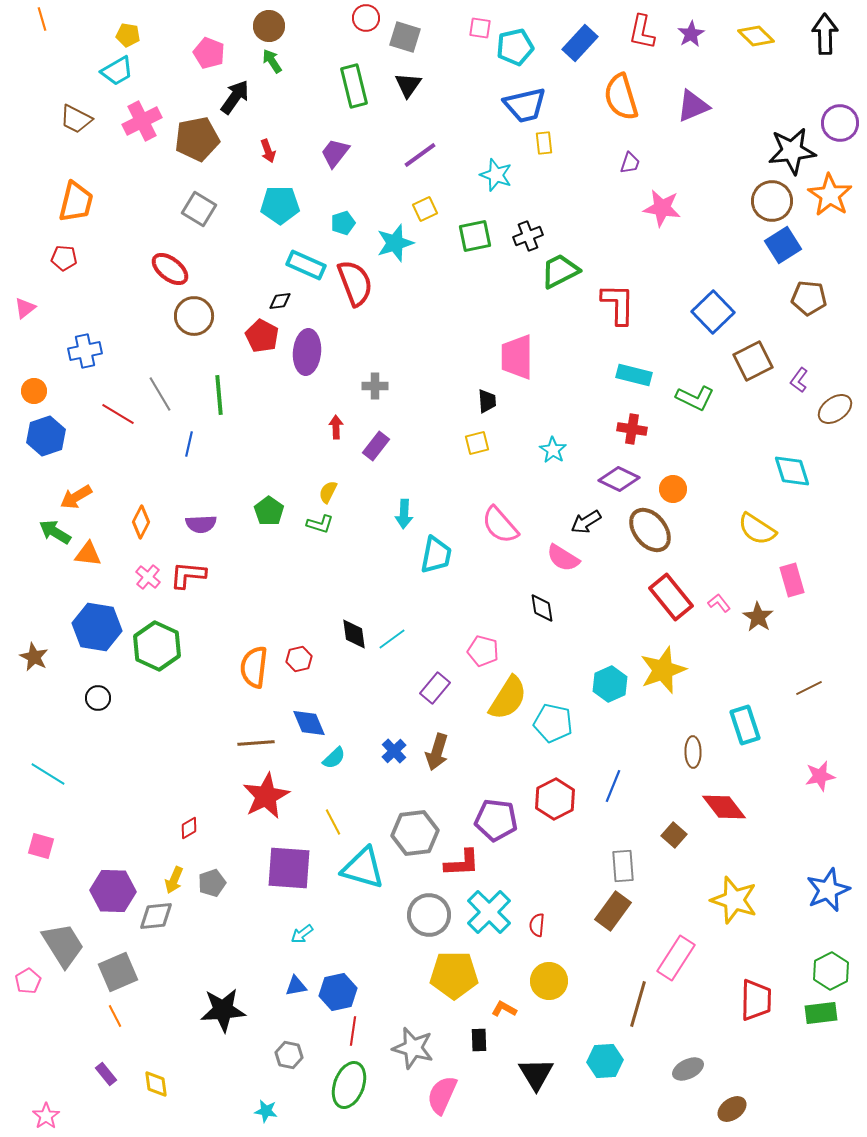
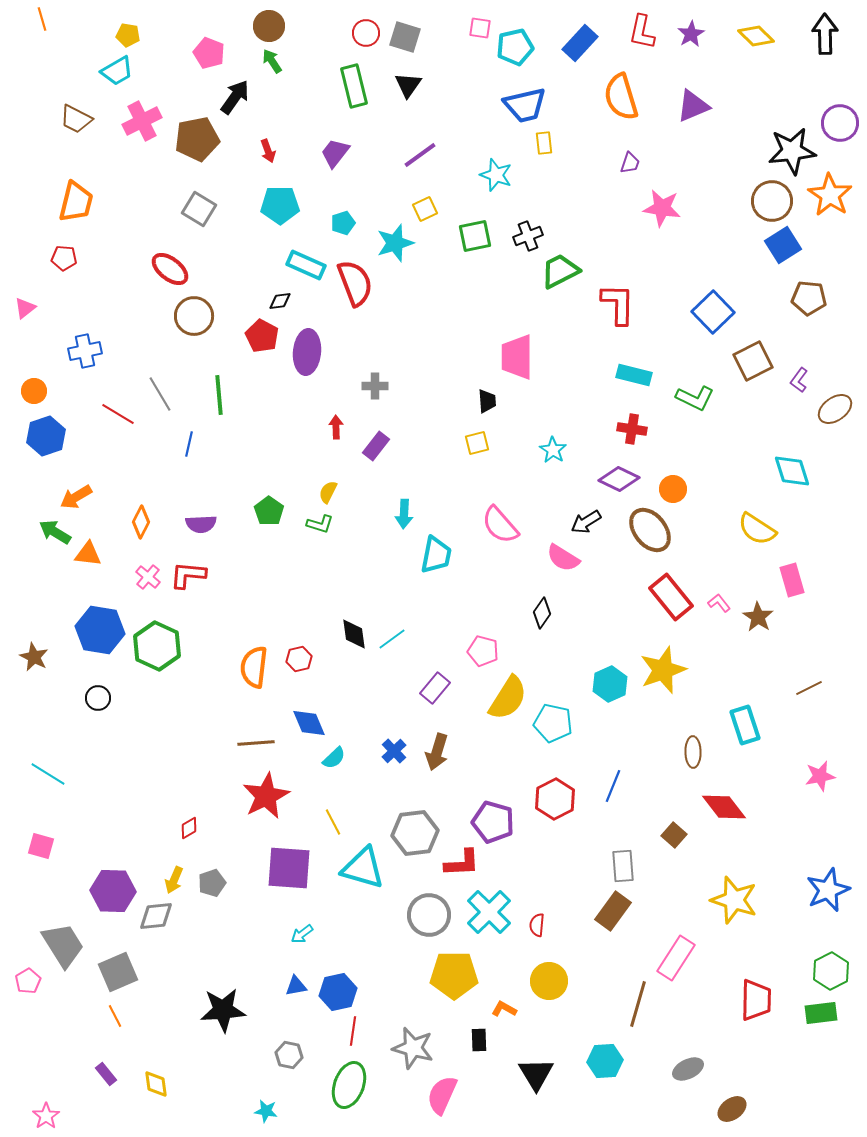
red circle at (366, 18): moved 15 px down
black diamond at (542, 608): moved 5 px down; rotated 44 degrees clockwise
blue hexagon at (97, 627): moved 3 px right, 3 px down
purple pentagon at (496, 820): moved 3 px left, 2 px down; rotated 9 degrees clockwise
